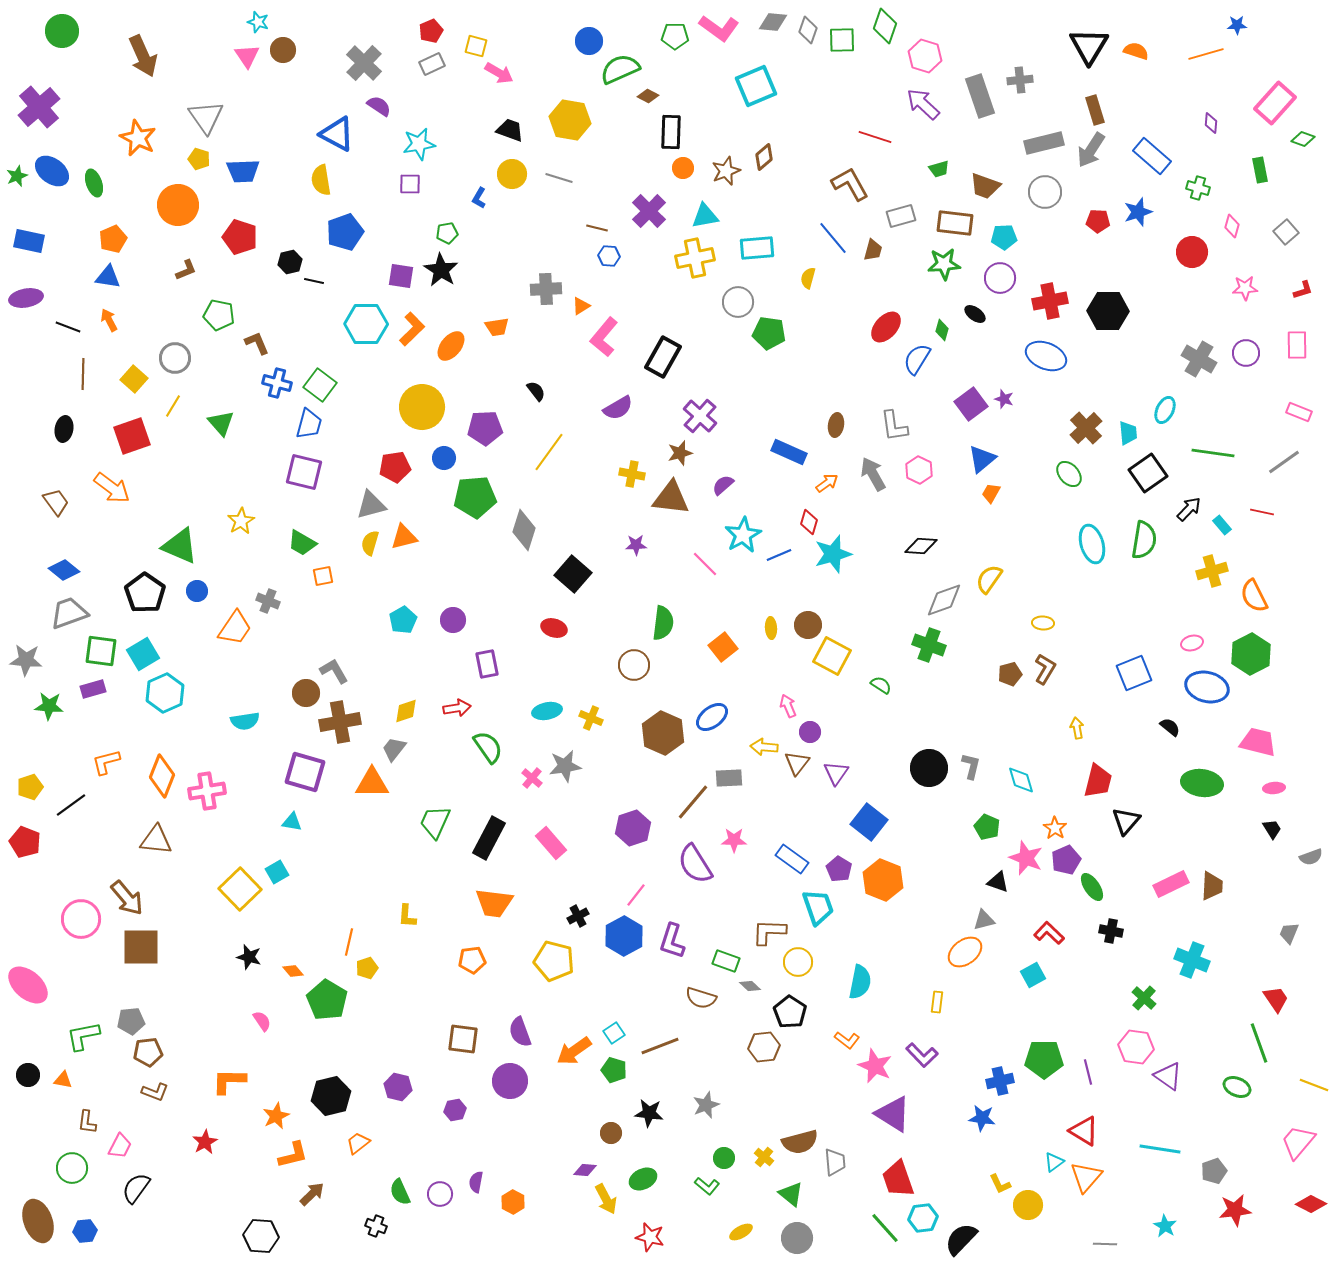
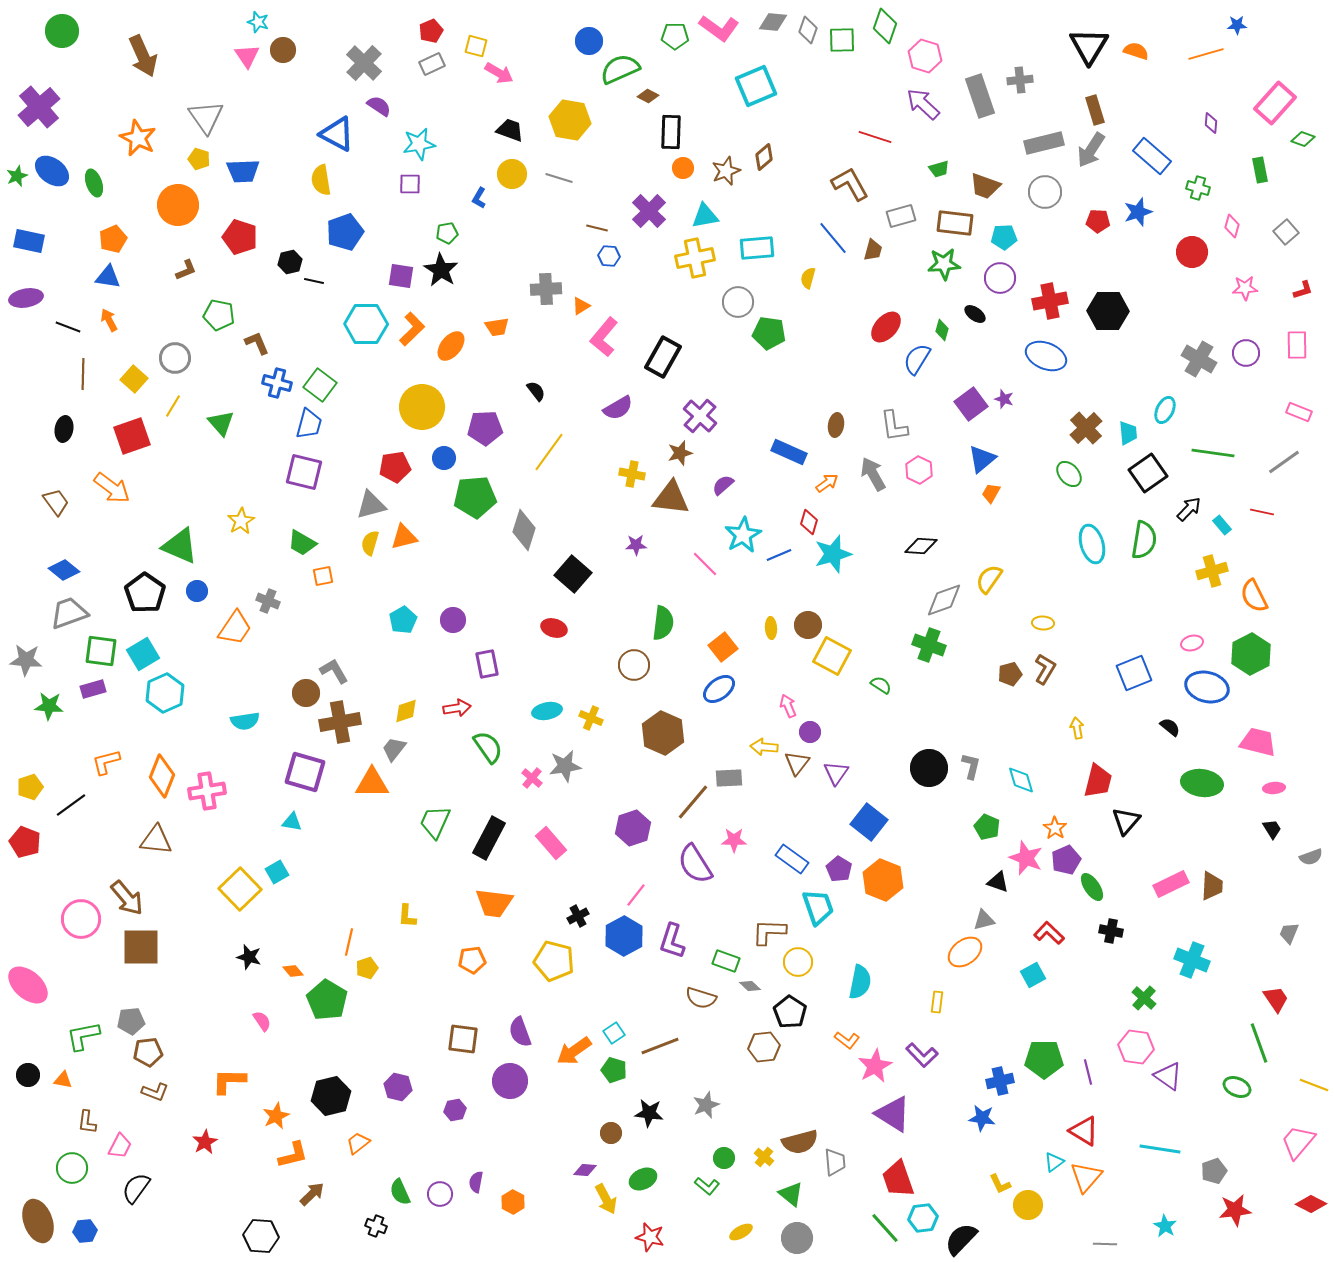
blue ellipse at (712, 717): moved 7 px right, 28 px up
pink star at (875, 1066): rotated 20 degrees clockwise
